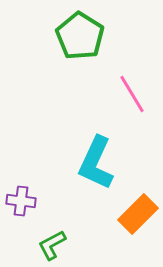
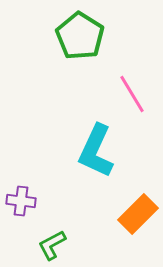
cyan L-shape: moved 12 px up
